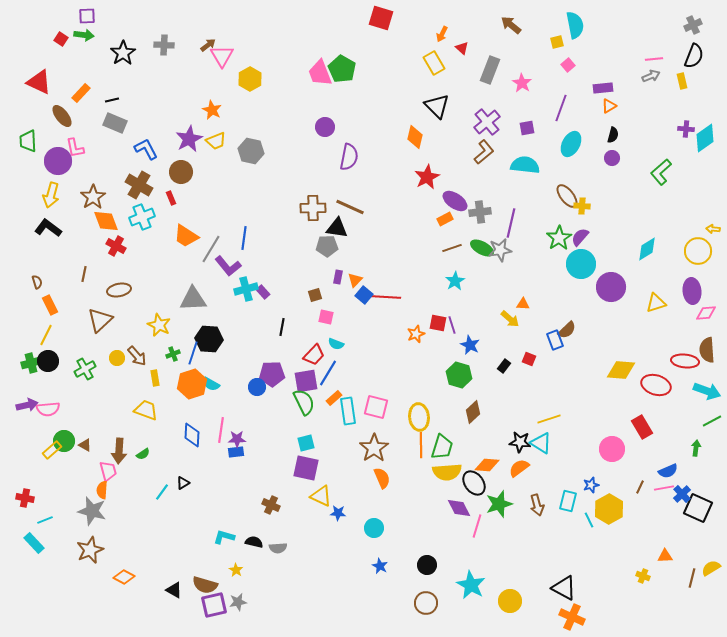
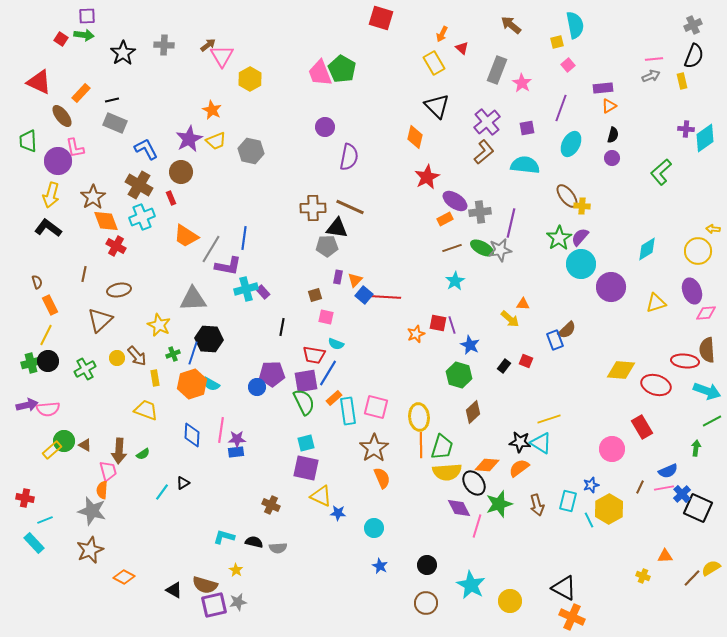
gray rectangle at (490, 70): moved 7 px right
purple L-shape at (228, 266): rotated 40 degrees counterclockwise
purple ellipse at (692, 291): rotated 15 degrees counterclockwise
red trapezoid at (314, 355): rotated 55 degrees clockwise
red square at (529, 359): moved 3 px left, 2 px down
brown line at (692, 578): rotated 30 degrees clockwise
